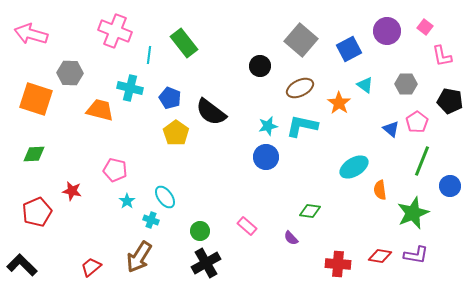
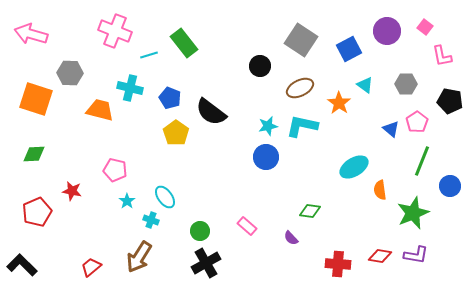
gray square at (301, 40): rotated 8 degrees counterclockwise
cyan line at (149, 55): rotated 66 degrees clockwise
